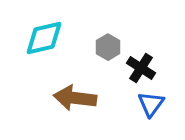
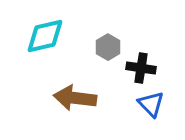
cyan diamond: moved 1 px right, 2 px up
black cross: rotated 24 degrees counterclockwise
blue triangle: rotated 20 degrees counterclockwise
